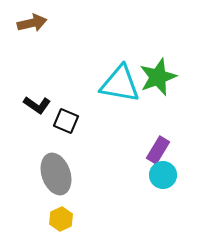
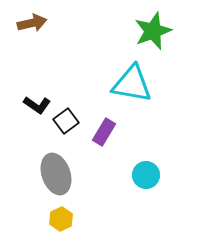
green star: moved 5 px left, 46 px up
cyan triangle: moved 12 px right
black square: rotated 30 degrees clockwise
purple rectangle: moved 54 px left, 18 px up
cyan circle: moved 17 px left
